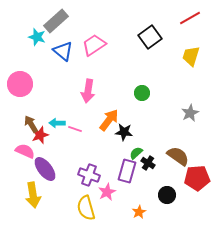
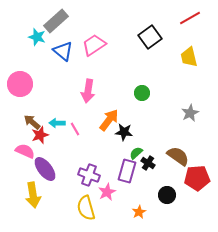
yellow trapezoid: moved 2 px left, 1 px down; rotated 30 degrees counterclockwise
brown arrow: moved 1 px right, 2 px up; rotated 18 degrees counterclockwise
pink line: rotated 40 degrees clockwise
